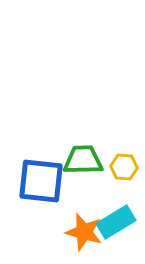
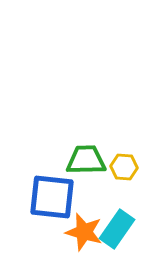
green trapezoid: moved 3 px right
blue square: moved 11 px right, 16 px down
cyan rectangle: moved 1 px right, 7 px down; rotated 24 degrees counterclockwise
